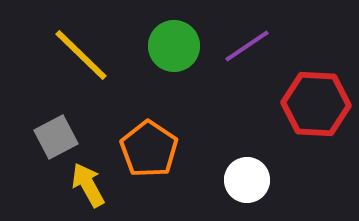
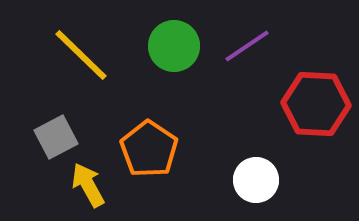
white circle: moved 9 px right
